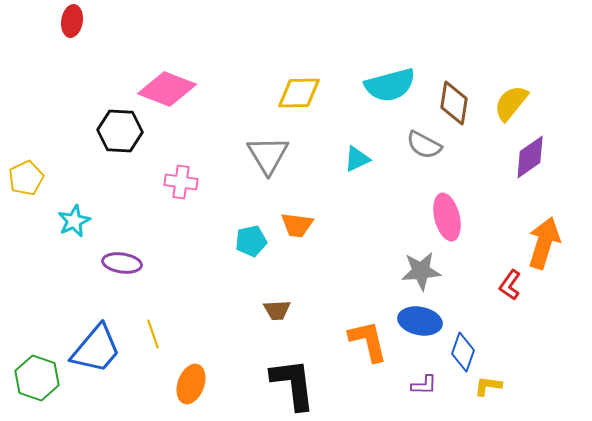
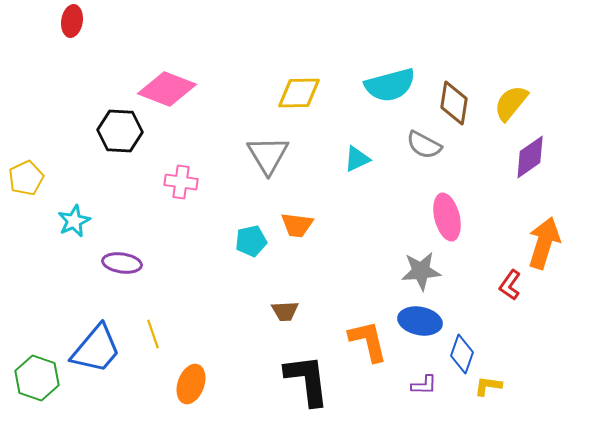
brown trapezoid: moved 8 px right, 1 px down
blue diamond: moved 1 px left, 2 px down
black L-shape: moved 14 px right, 4 px up
